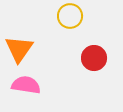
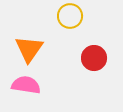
orange triangle: moved 10 px right
